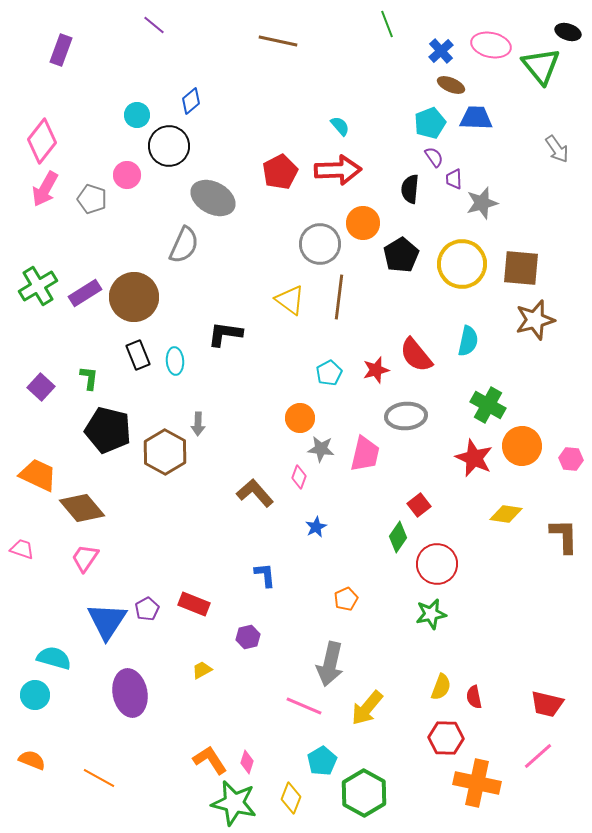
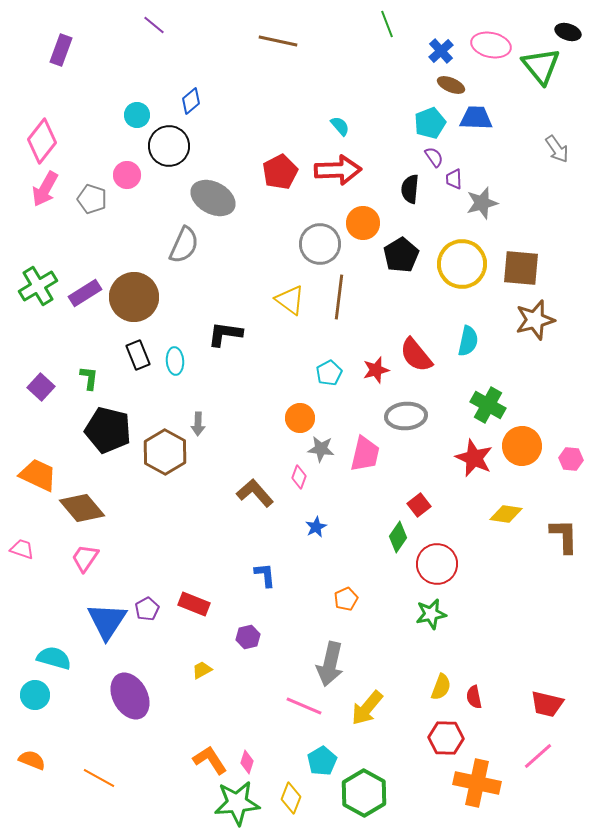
purple ellipse at (130, 693): moved 3 px down; rotated 18 degrees counterclockwise
green star at (234, 803): moved 3 px right; rotated 18 degrees counterclockwise
